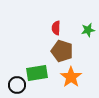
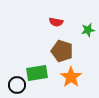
red semicircle: moved 6 px up; rotated 80 degrees counterclockwise
